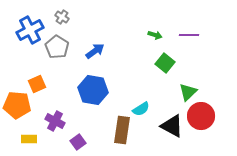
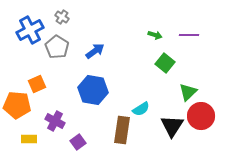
black triangle: rotated 35 degrees clockwise
